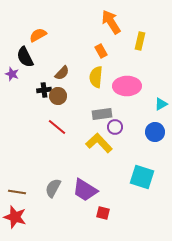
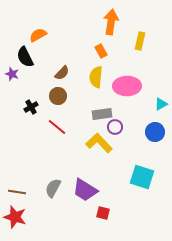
orange arrow: rotated 40 degrees clockwise
black cross: moved 13 px left, 17 px down; rotated 24 degrees counterclockwise
